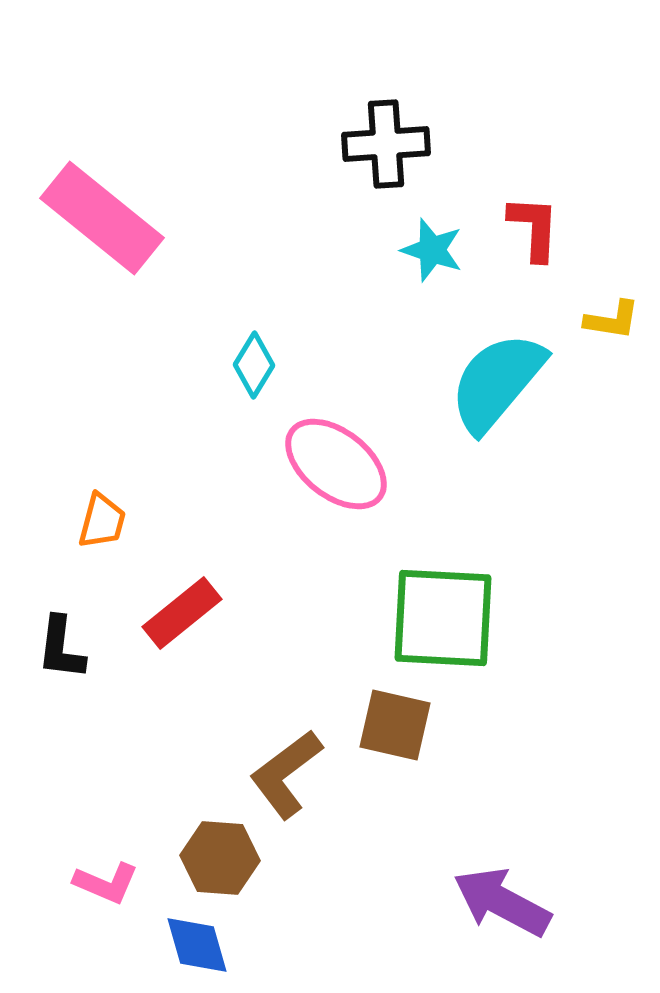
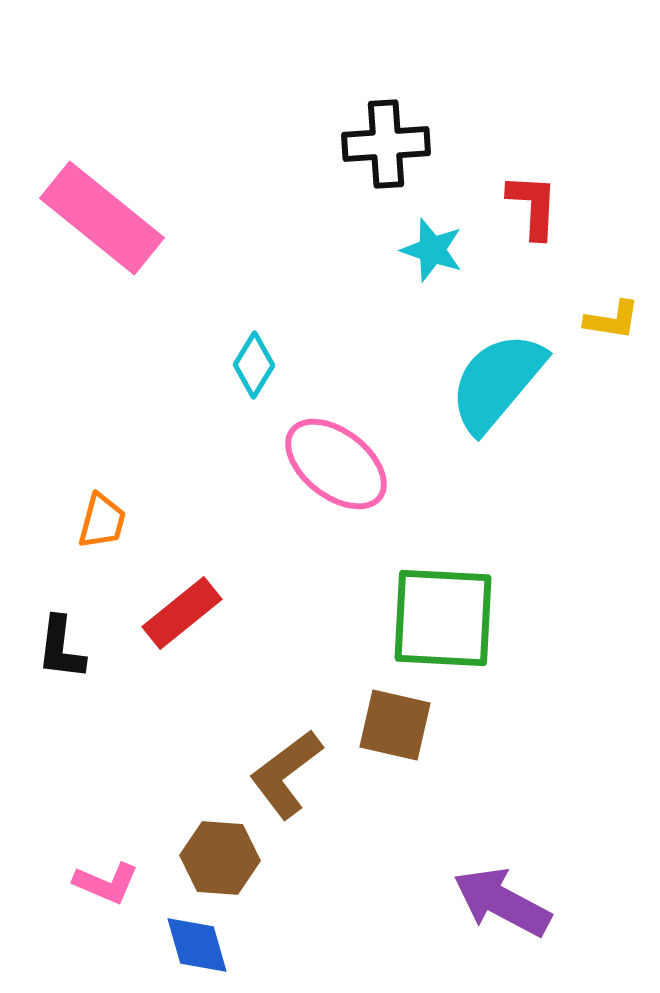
red L-shape: moved 1 px left, 22 px up
